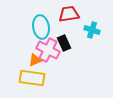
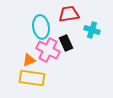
black rectangle: moved 2 px right
orange triangle: moved 6 px left
